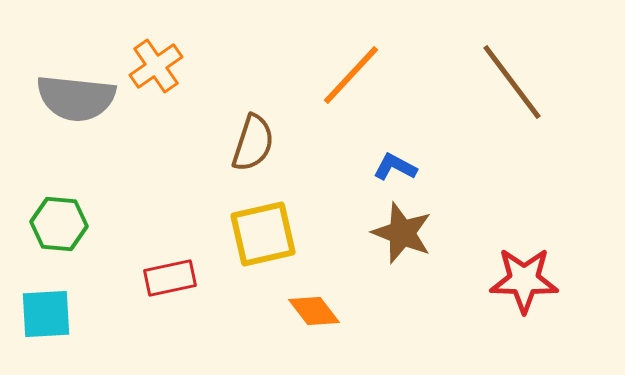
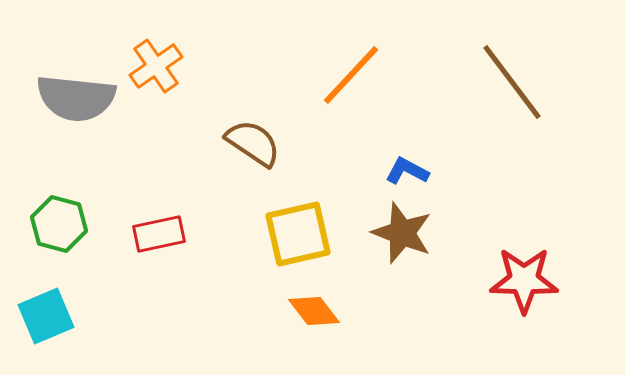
brown semicircle: rotated 74 degrees counterclockwise
blue L-shape: moved 12 px right, 4 px down
green hexagon: rotated 10 degrees clockwise
yellow square: moved 35 px right
red rectangle: moved 11 px left, 44 px up
cyan square: moved 2 px down; rotated 20 degrees counterclockwise
